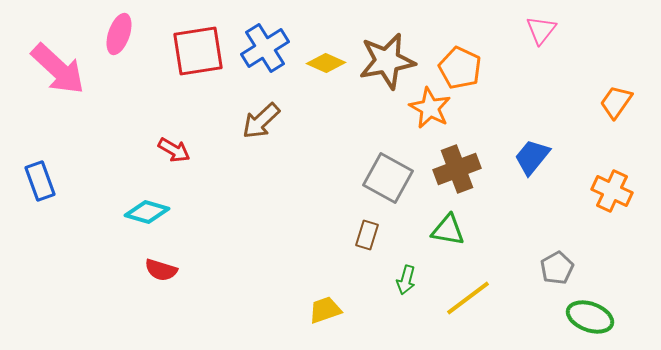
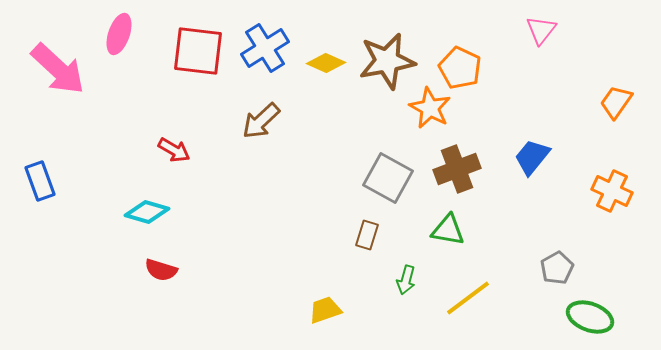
red square: rotated 16 degrees clockwise
